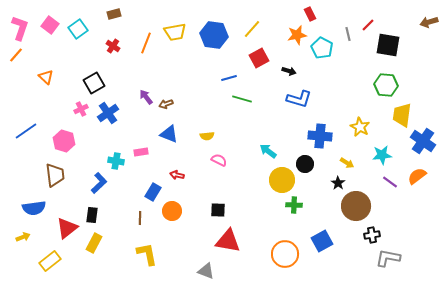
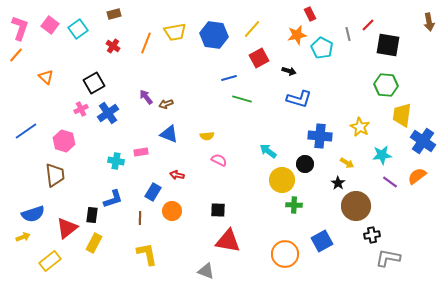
brown arrow at (429, 22): rotated 84 degrees counterclockwise
blue L-shape at (99, 183): moved 14 px right, 16 px down; rotated 25 degrees clockwise
blue semicircle at (34, 208): moved 1 px left, 6 px down; rotated 10 degrees counterclockwise
